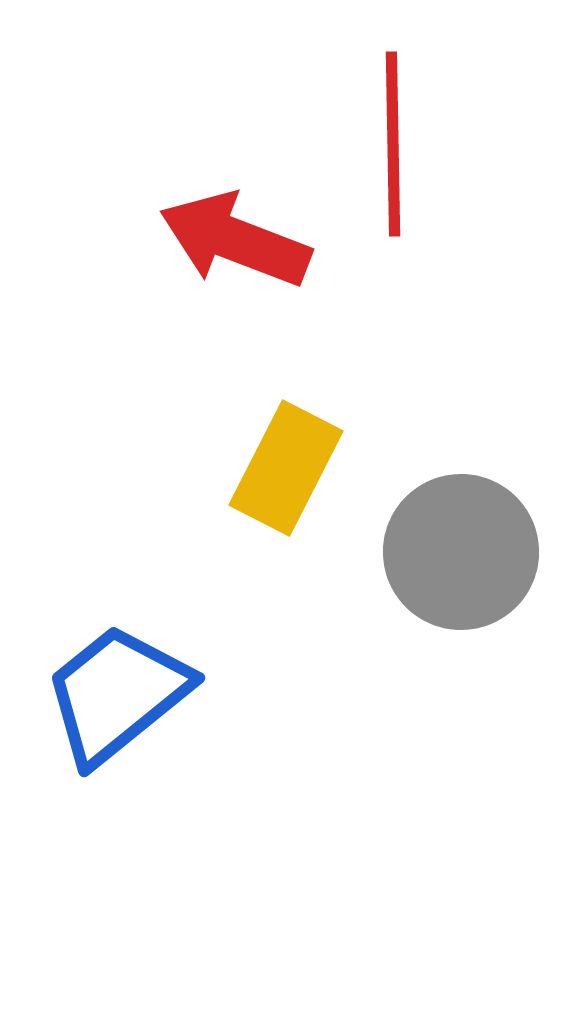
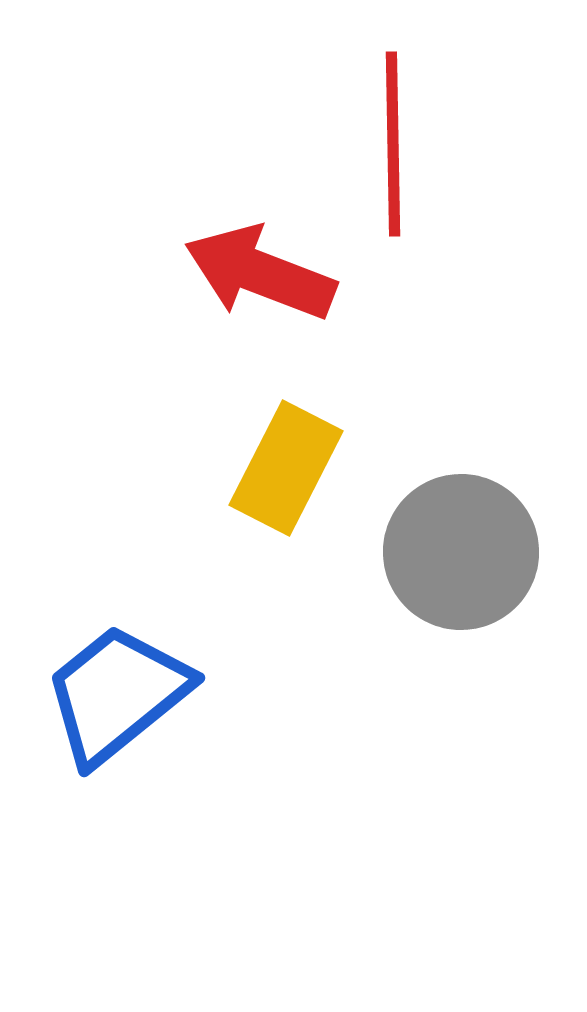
red arrow: moved 25 px right, 33 px down
